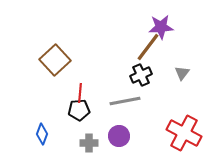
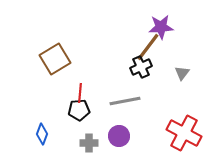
brown square: moved 1 px up; rotated 12 degrees clockwise
black cross: moved 8 px up
